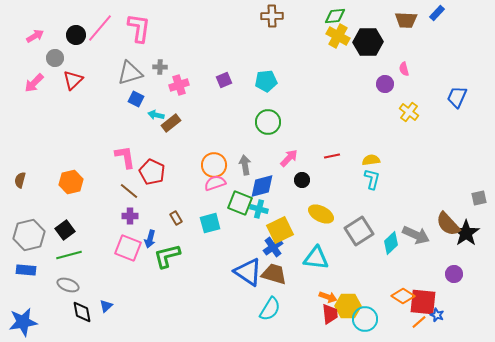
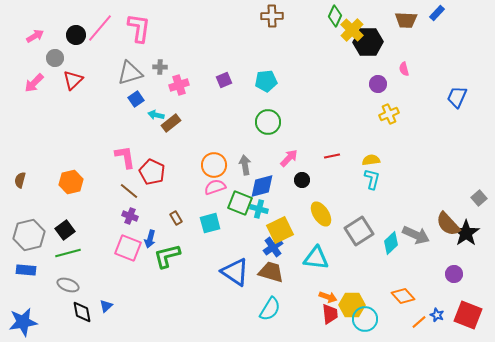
green diamond at (335, 16): rotated 60 degrees counterclockwise
yellow cross at (338, 36): moved 14 px right, 6 px up; rotated 15 degrees clockwise
purple circle at (385, 84): moved 7 px left
blue square at (136, 99): rotated 28 degrees clockwise
yellow cross at (409, 112): moved 20 px left, 2 px down; rotated 30 degrees clockwise
pink semicircle at (215, 183): moved 4 px down
gray square at (479, 198): rotated 28 degrees counterclockwise
yellow ellipse at (321, 214): rotated 30 degrees clockwise
purple cross at (130, 216): rotated 21 degrees clockwise
green line at (69, 255): moved 1 px left, 2 px up
blue triangle at (248, 272): moved 13 px left
brown trapezoid at (274, 274): moved 3 px left, 2 px up
orange diamond at (403, 296): rotated 15 degrees clockwise
red square at (423, 302): moved 45 px right, 13 px down; rotated 16 degrees clockwise
yellow hexagon at (348, 306): moved 4 px right, 1 px up
